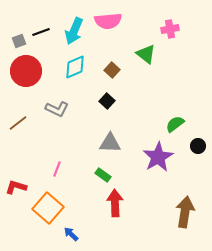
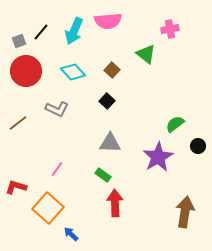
black line: rotated 30 degrees counterclockwise
cyan diamond: moved 2 px left, 5 px down; rotated 70 degrees clockwise
pink line: rotated 14 degrees clockwise
